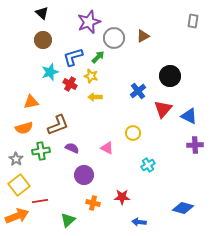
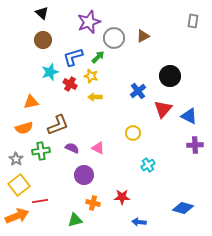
pink triangle: moved 9 px left
green triangle: moved 7 px right; rotated 28 degrees clockwise
